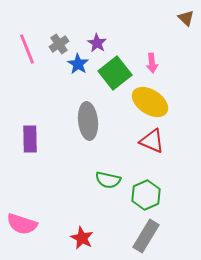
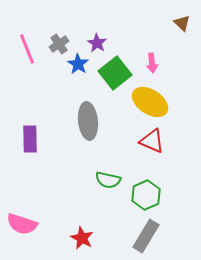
brown triangle: moved 4 px left, 5 px down
